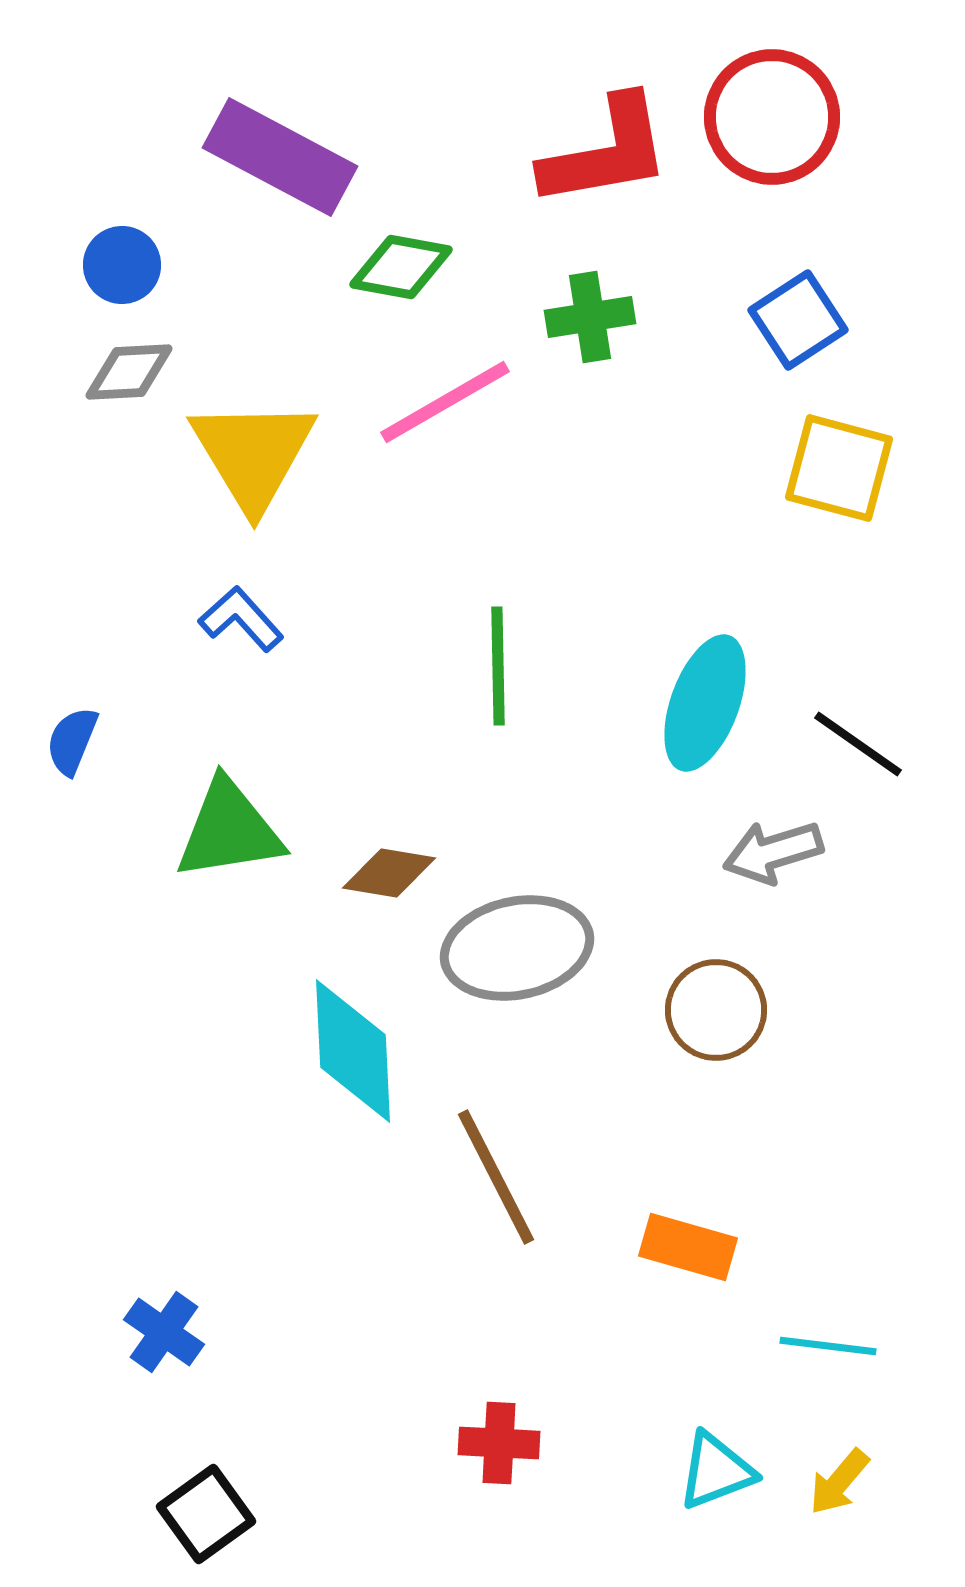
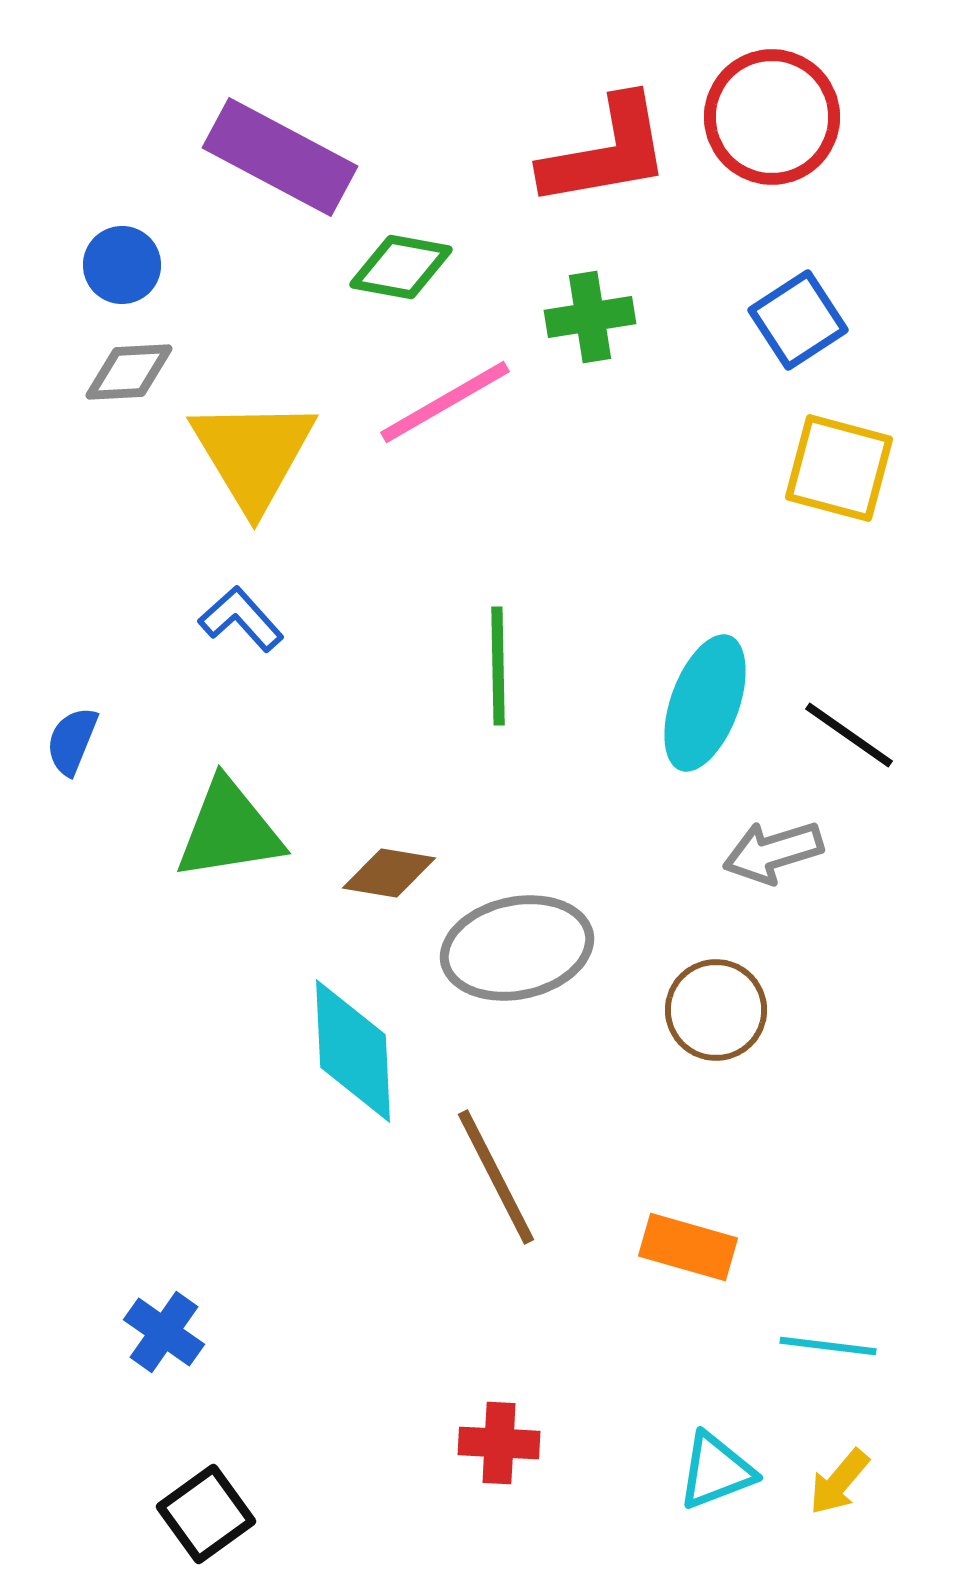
black line: moved 9 px left, 9 px up
